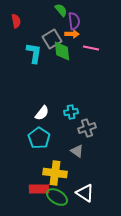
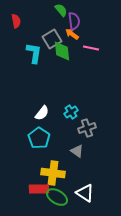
orange arrow: rotated 144 degrees counterclockwise
cyan cross: rotated 24 degrees counterclockwise
yellow cross: moved 2 px left
